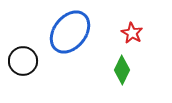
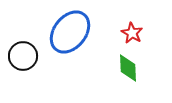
black circle: moved 5 px up
green diamond: moved 6 px right, 2 px up; rotated 28 degrees counterclockwise
